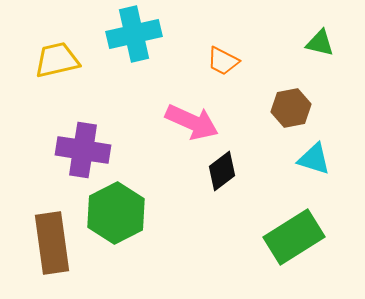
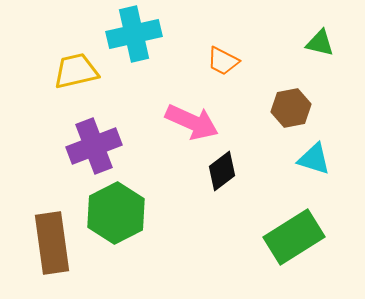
yellow trapezoid: moved 19 px right, 11 px down
purple cross: moved 11 px right, 4 px up; rotated 30 degrees counterclockwise
